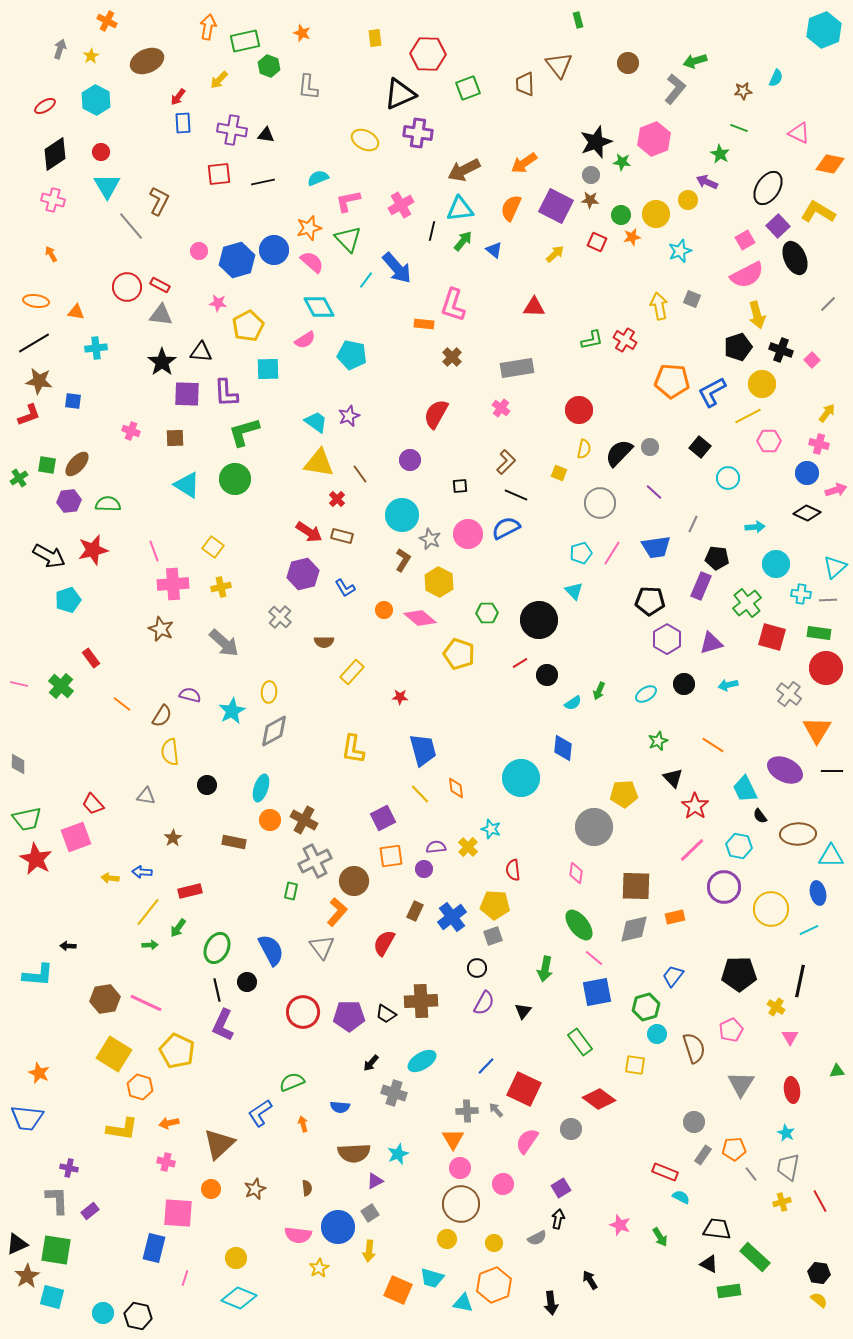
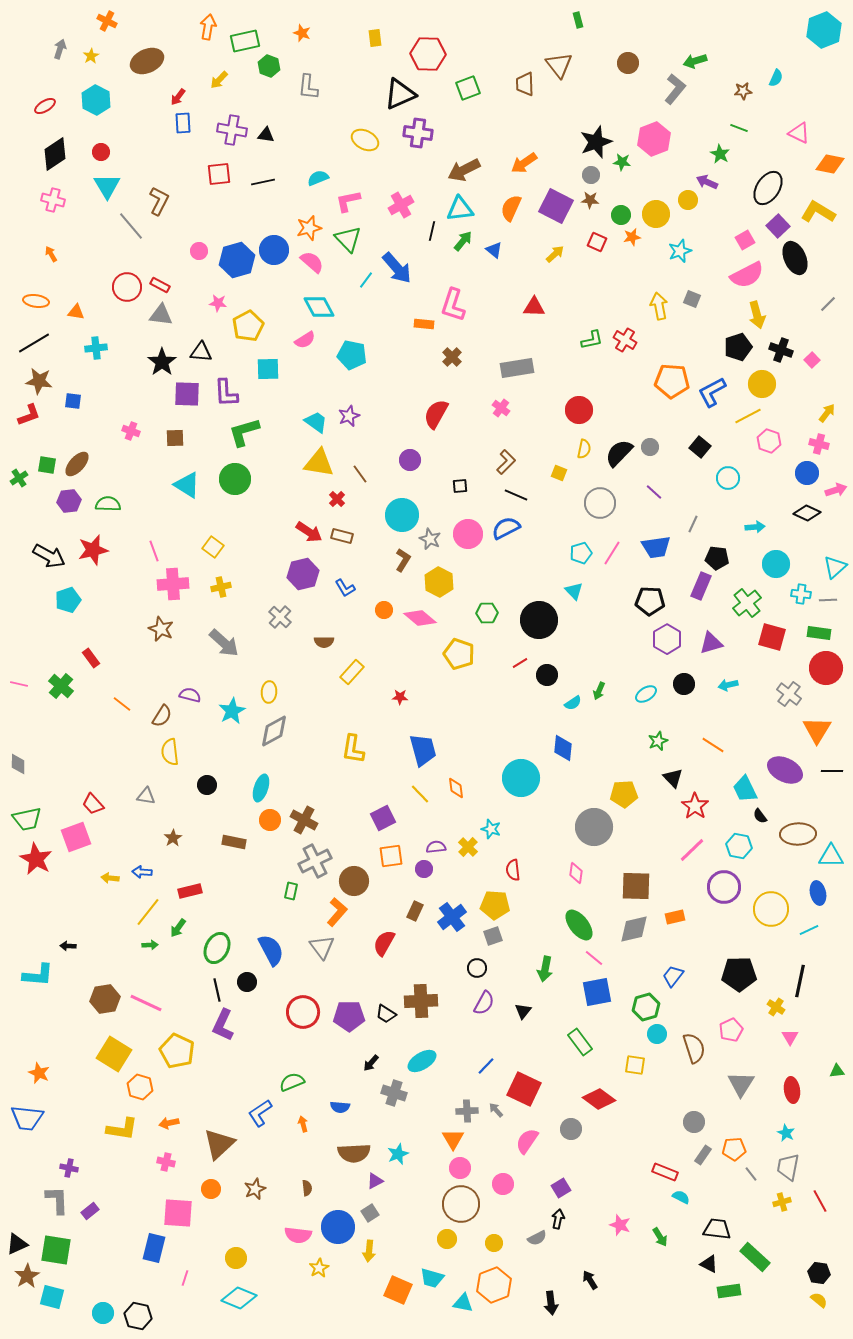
pink hexagon at (769, 441): rotated 20 degrees clockwise
